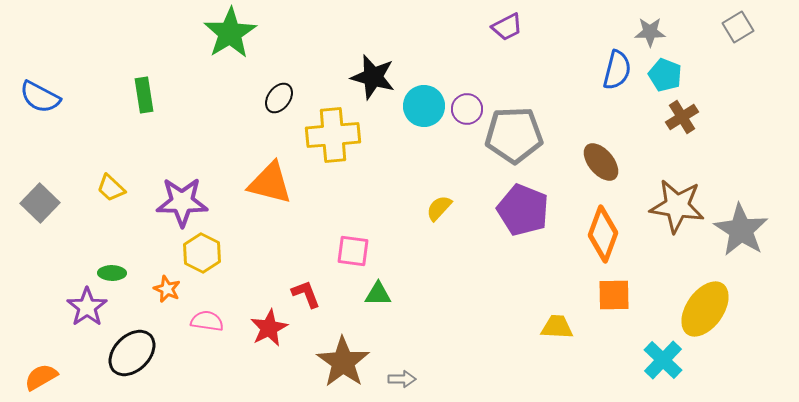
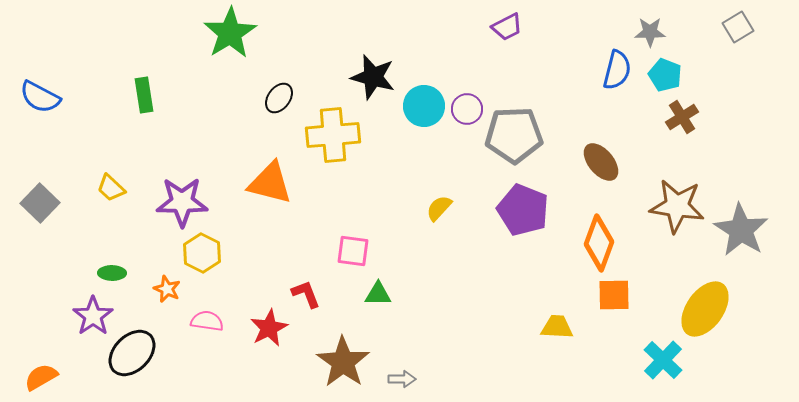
orange diamond at (603, 234): moved 4 px left, 9 px down
purple star at (87, 307): moved 6 px right, 9 px down
